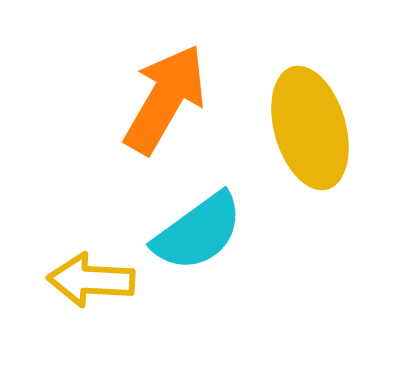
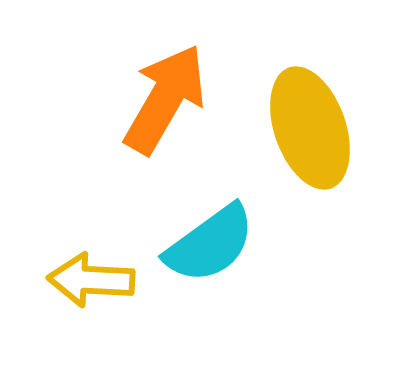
yellow ellipse: rotated 3 degrees counterclockwise
cyan semicircle: moved 12 px right, 12 px down
